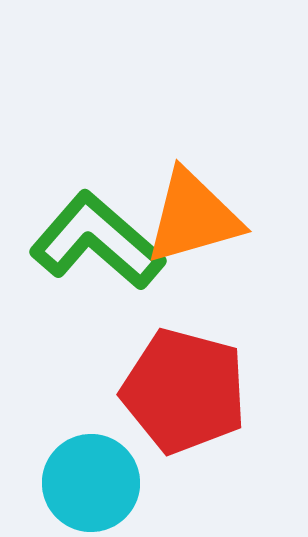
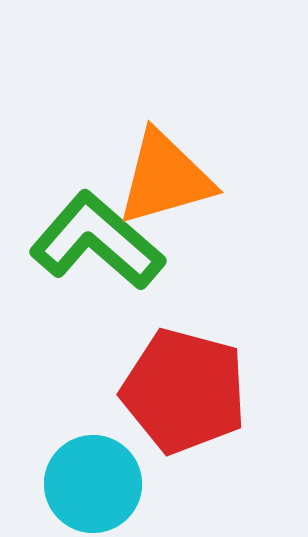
orange triangle: moved 28 px left, 39 px up
cyan circle: moved 2 px right, 1 px down
